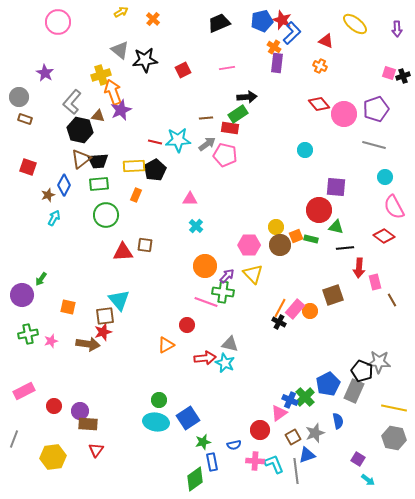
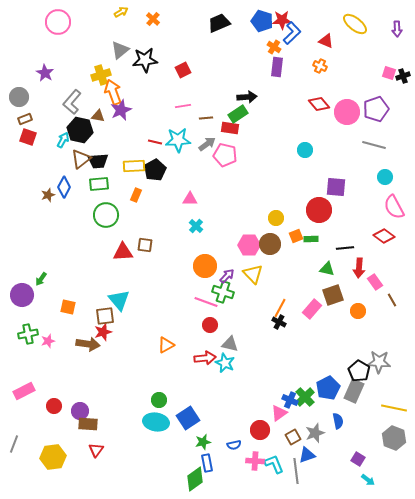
red star at (282, 20): rotated 24 degrees counterclockwise
blue pentagon at (262, 21): rotated 30 degrees clockwise
gray triangle at (120, 50): rotated 42 degrees clockwise
purple rectangle at (277, 63): moved 4 px down
pink line at (227, 68): moved 44 px left, 38 px down
pink circle at (344, 114): moved 3 px right, 2 px up
brown rectangle at (25, 119): rotated 40 degrees counterclockwise
red square at (28, 167): moved 30 px up
blue diamond at (64, 185): moved 2 px down
cyan arrow at (54, 218): moved 9 px right, 78 px up
yellow circle at (276, 227): moved 9 px up
green triangle at (336, 227): moved 9 px left, 42 px down
green rectangle at (311, 239): rotated 16 degrees counterclockwise
brown circle at (280, 245): moved 10 px left, 1 px up
pink rectangle at (375, 282): rotated 21 degrees counterclockwise
green cross at (223, 292): rotated 10 degrees clockwise
pink rectangle at (295, 309): moved 17 px right
orange circle at (310, 311): moved 48 px right
red circle at (187, 325): moved 23 px right
pink star at (51, 341): moved 3 px left
black pentagon at (362, 371): moved 3 px left; rotated 10 degrees clockwise
blue pentagon at (328, 384): moved 4 px down
gray hexagon at (394, 438): rotated 10 degrees clockwise
gray line at (14, 439): moved 5 px down
blue rectangle at (212, 462): moved 5 px left, 1 px down
